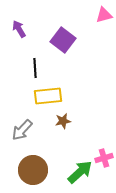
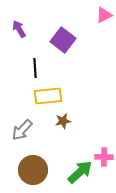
pink triangle: rotated 12 degrees counterclockwise
pink cross: moved 1 px up; rotated 18 degrees clockwise
